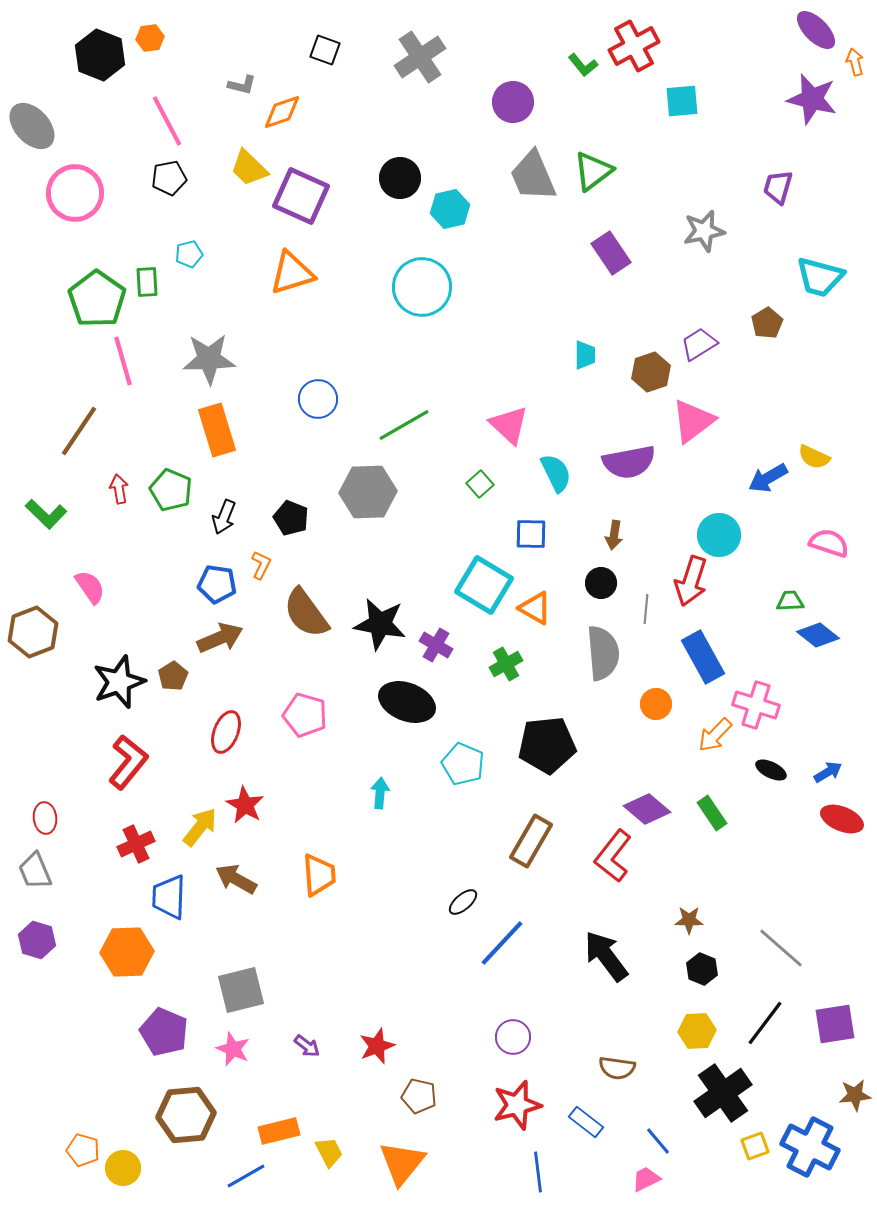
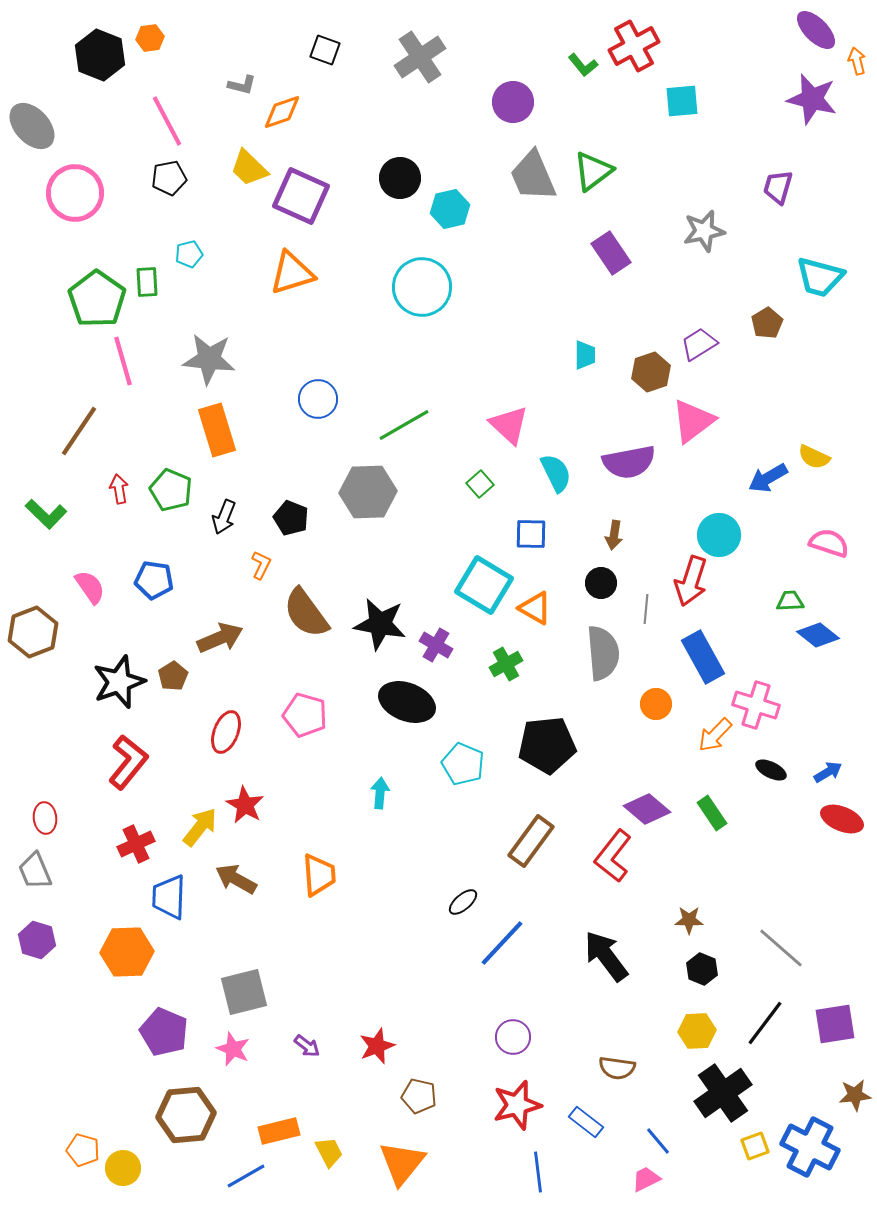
orange arrow at (855, 62): moved 2 px right, 1 px up
gray star at (209, 359): rotated 8 degrees clockwise
blue pentagon at (217, 584): moved 63 px left, 4 px up
brown rectangle at (531, 841): rotated 6 degrees clockwise
gray square at (241, 990): moved 3 px right, 2 px down
